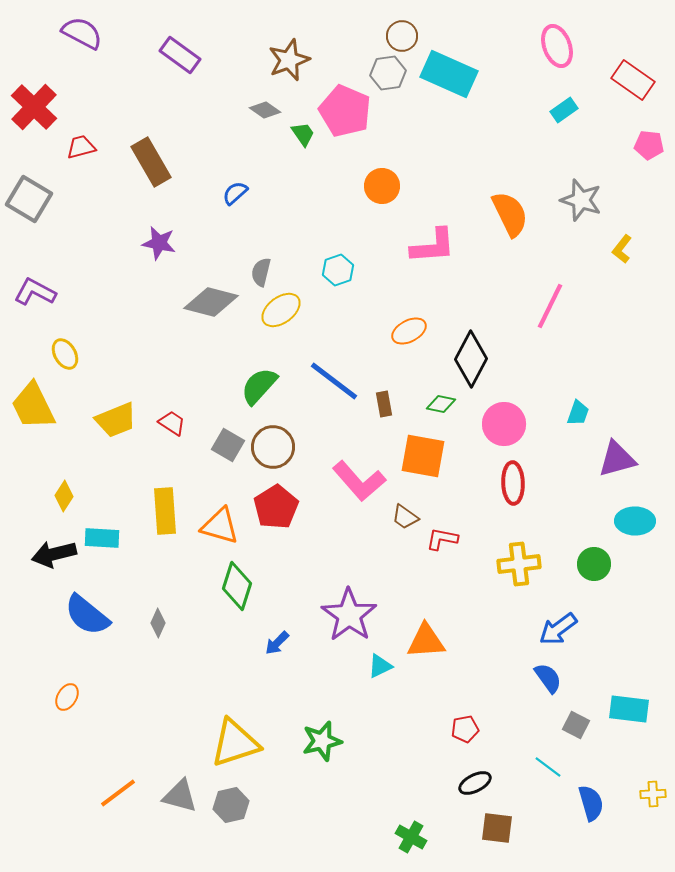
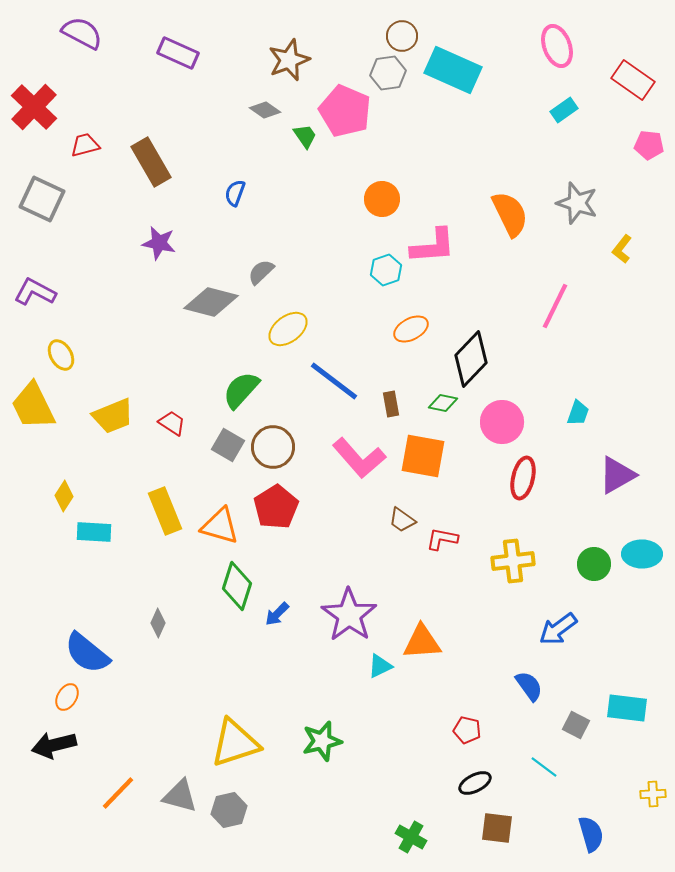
purple rectangle at (180, 55): moved 2 px left, 2 px up; rotated 12 degrees counterclockwise
cyan rectangle at (449, 74): moved 4 px right, 4 px up
green trapezoid at (303, 134): moved 2 px right, 2 px down
red trapezoid at (81, 147): moved 4 px right, 2 px up
orange circle at (382, 186): moved 13 px down
blue semicircle at (235, 193): rotated 28 degrees counterclockwise
gray square at (29, 199): moved 13 px right; rotated 6 degrees counterclockwise
gray star at (581, 200): moved 4 px left, 3 px down
cyan hexagon at (338, 270): moved 48 px right
gray semicircle at (261, 272): rotated 32 degrees clockwise
pink line at (550, 306): moved 5 px right
yellow ellipse at (281, 310): moved 7 px right, 19 px down
orange ellipse at (409, 331): moved 2 px right, 2 px up
yellow ellipse at (65, 354): moved 4 px left, 1 px down
black diamond at (471, 359): rotated 16 degrees clockwise
green semicircle at (259, 386): moved 18 px left, 4 px down
brown rectangle at (384, 404): moved 7 px right
green diamond at (441, 404): moved 2 px right, 1 px up
yellow trapezoid at (116, 420): moved 3 px left, 4 px up
pink circle at (504, 424): moved 2 px left, 2 px up
purple triangle at (617, 459): moved 16 px down; rotated 15 degrees counterclockwise
pink L-shape at (359, 481): moved 23 px up
red ellipse at (513, 483): moved 10 px right, 5 px up; rotated 15 degrees clockwise
yellow rectangle at (165, 511): rotated 18 degrees counterclockwise
brown trapezoid at (405, 517): moved 3 px left, 3 px down
cyan ellipse at (635, 521): moved 7 px right, 33 px down
cyan rectangle at (102, 538): moved 8 px left, 6 px up
black arrow at (54, 554): moved 191 px down
yellow cross at (519, 564): moved 6 px left, 3 px up
blue semicircle at (87, 615): moved 38 px down
orange triangle at (426, 641): moved 4 px left, 1 px down
blue arrow at (277, 643): moved 29 px up
blue semicircle at (548, 678): moved 19 px left, 8 px down
cyan rectangle at (629, 709): moved 2 px left, 1 px up
red pentagon at (465, 729): moved 2 px right, 1 px down; rotated 24 degrees clockwise
cyan line at (548, 767): moved 4 px left
orange line at (118, 793): rotated 9 degrees counterclockwise
blue semicircle at (591, 803): moved 31 px down
gray hexagon at (231, 805): moved 2 px left, 5 px down
